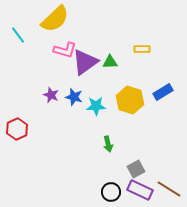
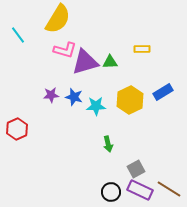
yellow semicircle: moved 3 px right; rotated 16 degrees counterclockwise
purple triangle: rotated 20 degrees clockwise
purple star: rotated 28 degrees counterclockwise
yellow hexagon: rotated 16 degrees clockwise
